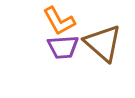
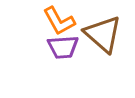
brown triangle: moved 9 px up
